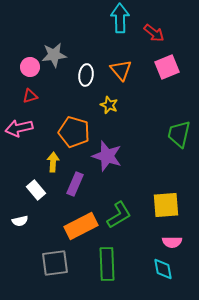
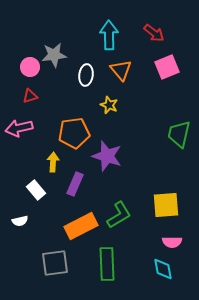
cyan arrow: moved 11 px left, 17 px down
orange pentagon: moved 1 px down; rotated 24 degrees counterclockwise
